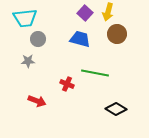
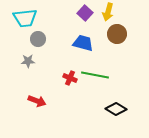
blue trapezoid: moved 3 px right, 4 px down
green line: moved 2 px down
red cross: moved 3 px right, 6 px up
